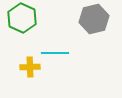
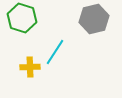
green hexagon: rotated 8 degrees counterclockwise
cyan line: moved 1 px up; rotated 56 degrees counterclockwise
